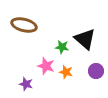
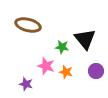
brown ellipse: moved 4 px right
black triangle: rotated 10 degrees clockwise
